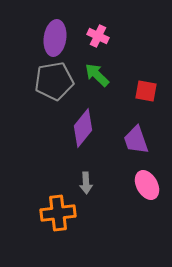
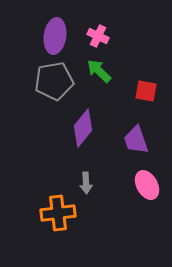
purple ellipse: moved 2 px up
green arrow: moved 2 px right, 4 px up
